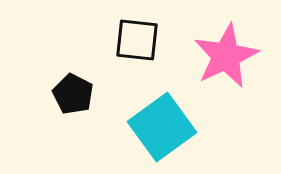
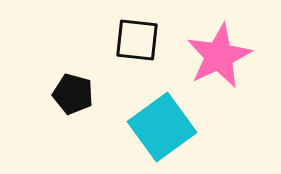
pink star: moved 7 px left
black pentagon: rotated 12 degrees counterclockwise
